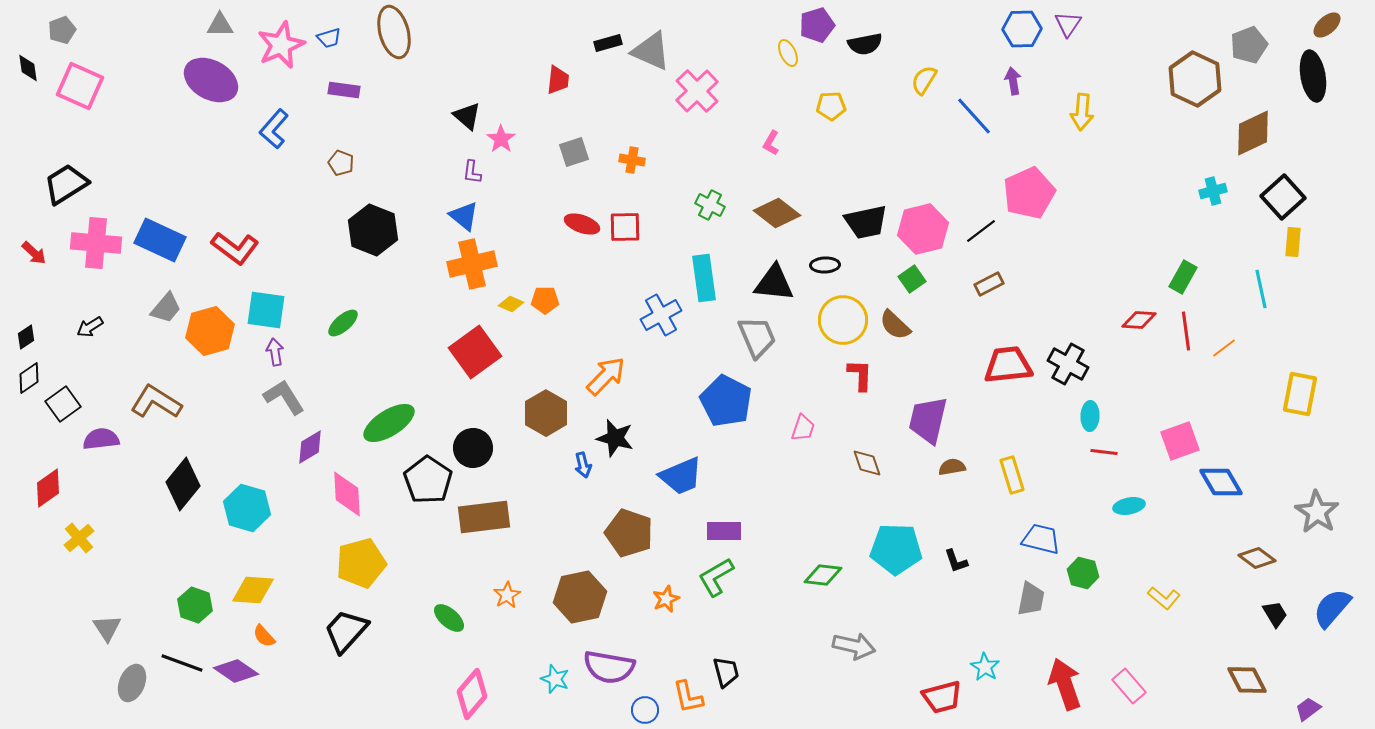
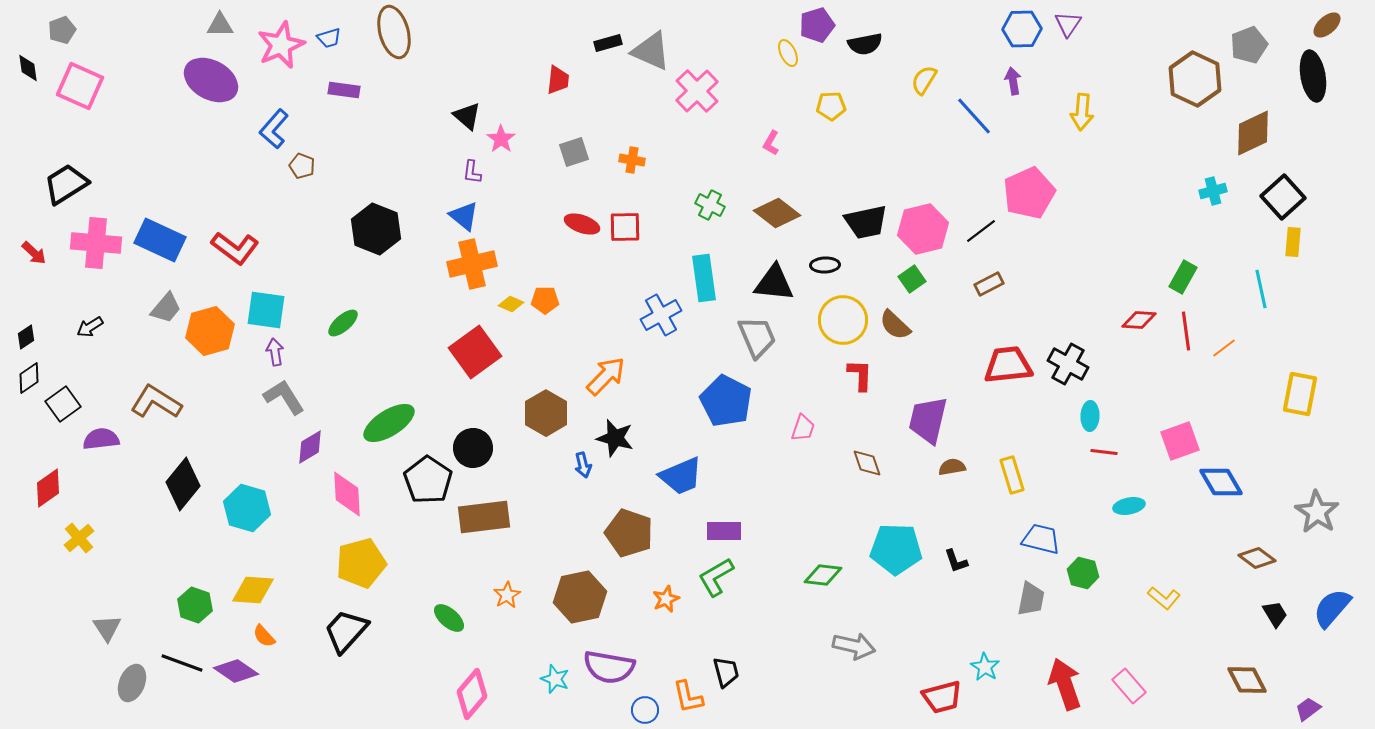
brown pentagon at (341, 163): moved 39 px left, 3 px down
black hexagon at (373, 230): moved 3 px right, 1 px up
